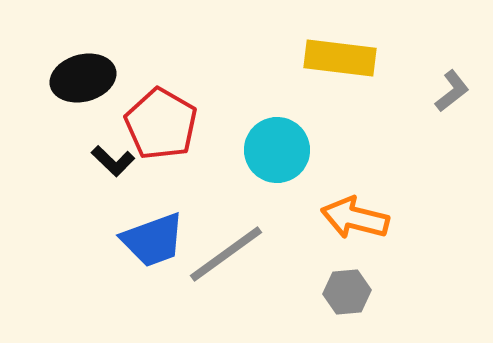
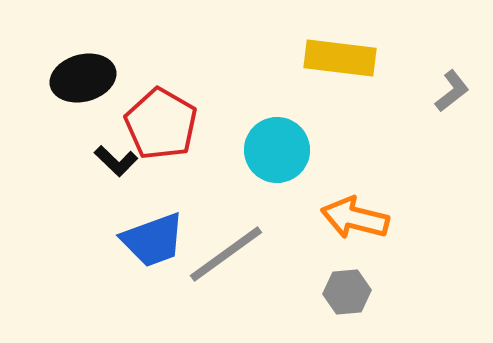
black L-shape: moved 3 px right
